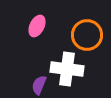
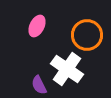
white cross: rotated 28 degrees clockwise
purple semicircle: rotated 48 degrees counterclockwise
